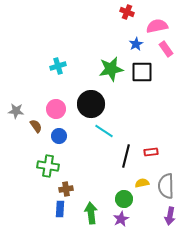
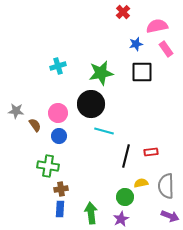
red cross: moved 4 px left; rotated 24 degrees clockwise
blue star: rotated 16 degrees clockwise
green star: moved 10 px left, 4 px down
pink circle: moved 2 px right, 4 px down
brown semicircle: moved 1 px left, 1 px up
cyan line: rotated 18 degrees counterclockwise
yellow semicircle: moved 1 px left
brown cross: moved 5 px left
green circle: moved 1 px right, 2 px up
purple arrow: rotated 78 degrees counterclockwise
